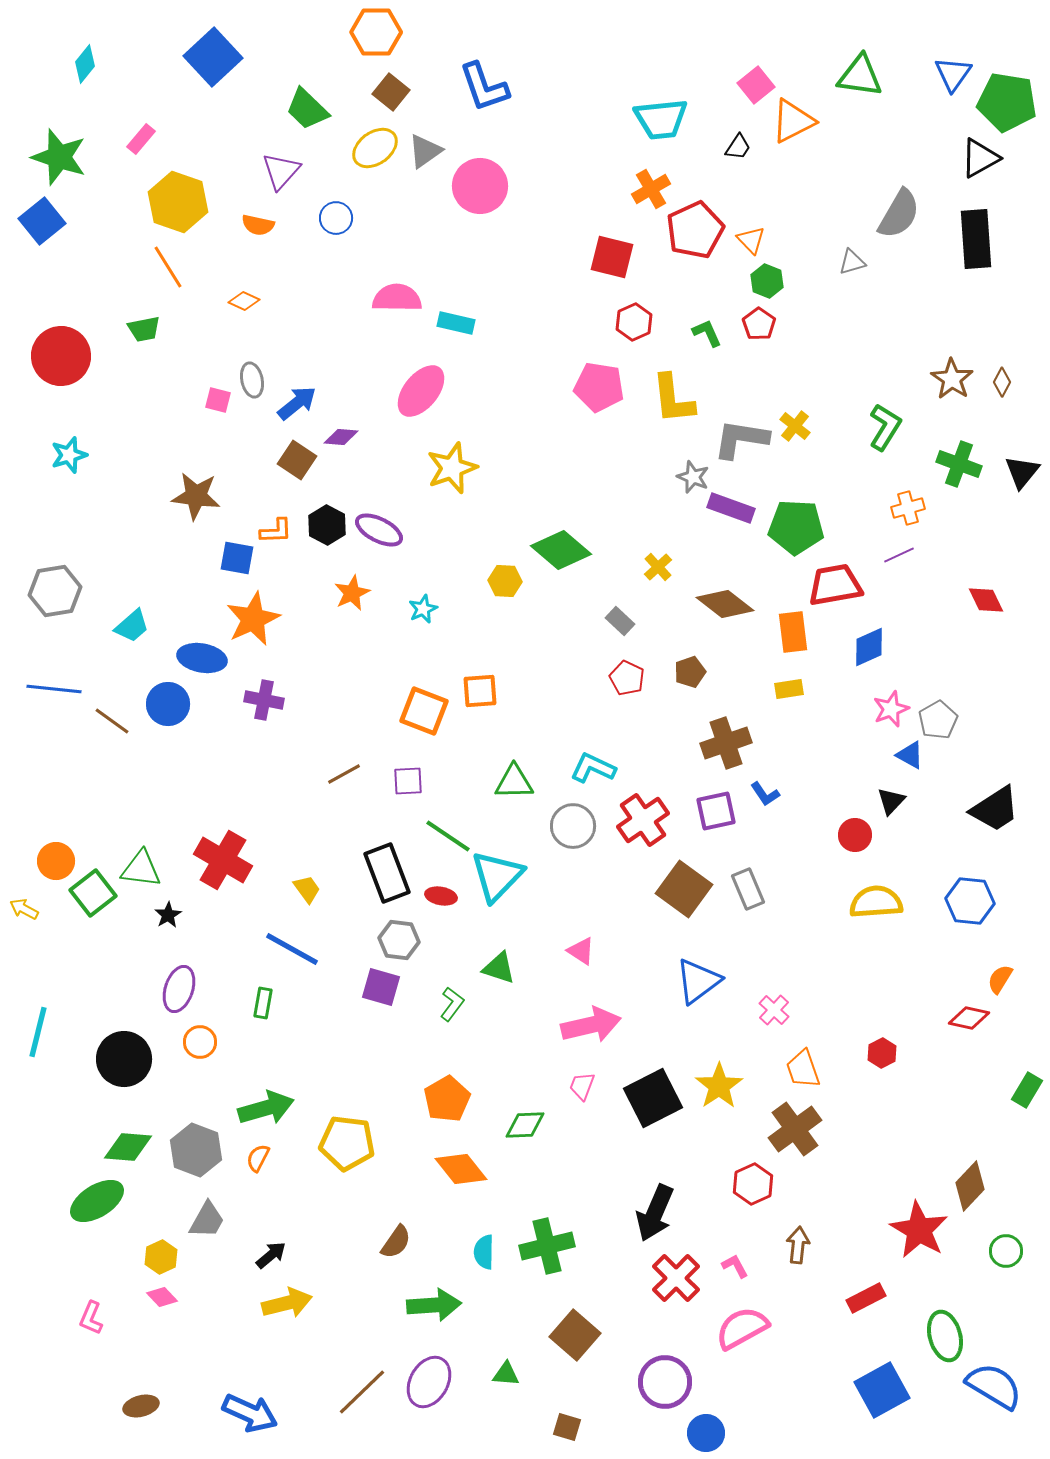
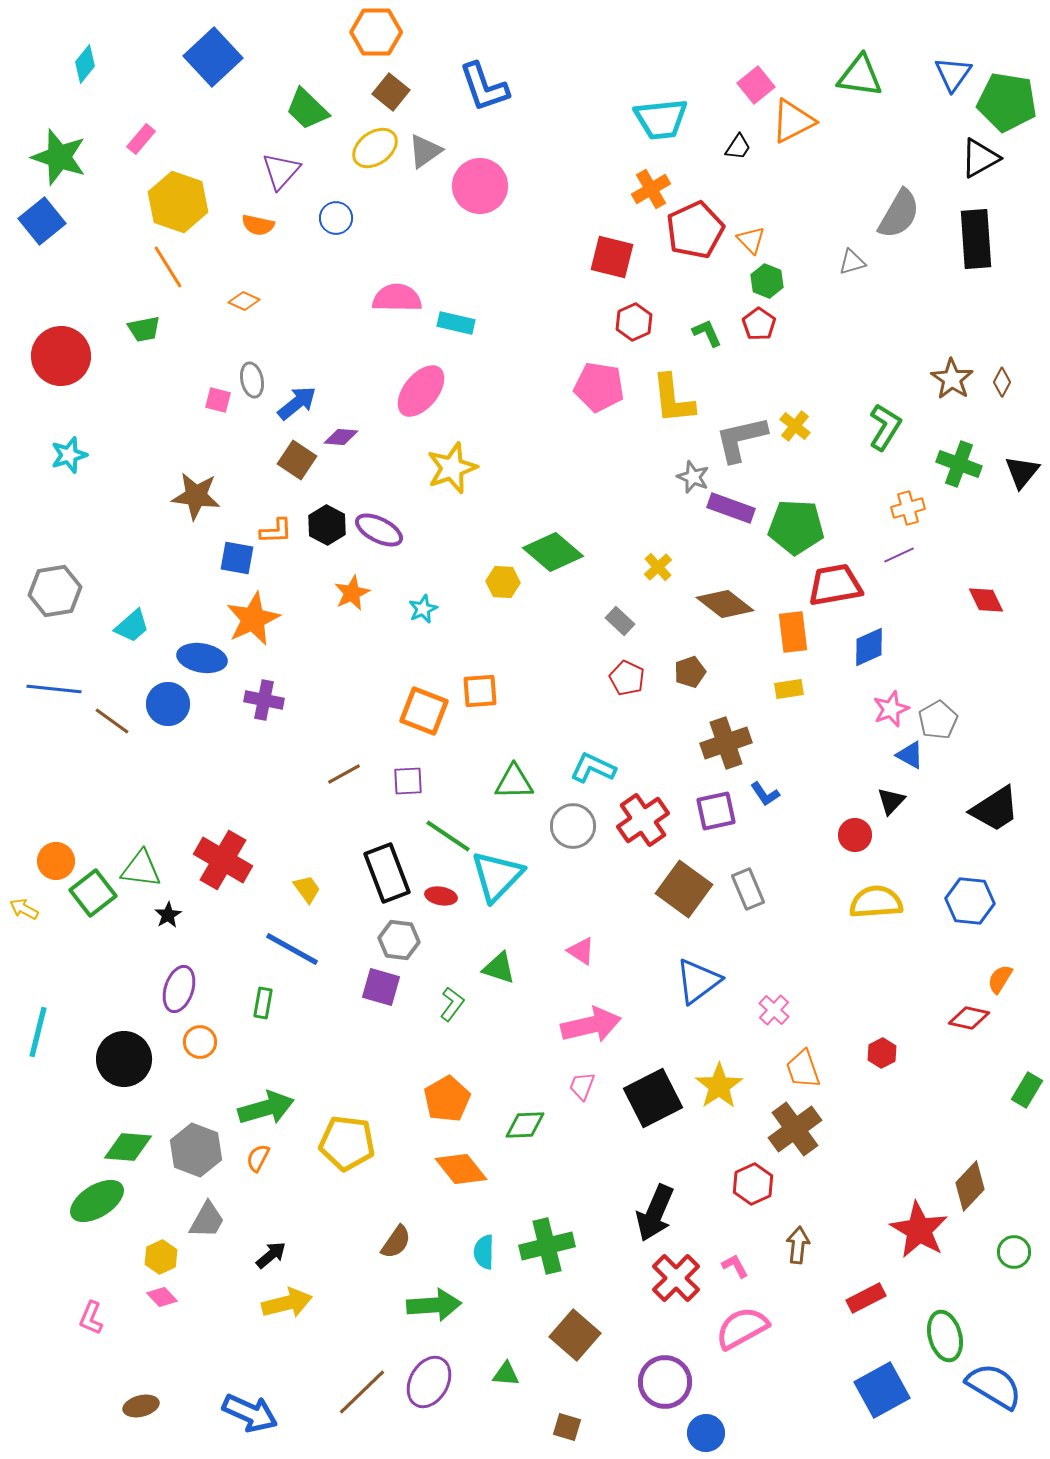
gray L-shape at (741, 439): rotated 22 degrees counterclockwise
green diamond at (561, 550): moved 8 px left, 2 px down
yellow hexagon at (505, 581): moved 2 px left, 1 px down
green circle at (1006, 1251): moved 8 px right, 1 px down
